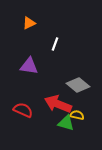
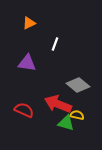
purple triangle: moved 2 px left, 3 px up
red semicircle: moved 1 px right
